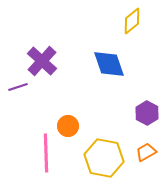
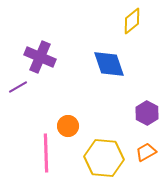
purple cross: moved 2 px left, 4 px up; rotated 20 degrees counterclockwise
purple line: rotated 12 degrees counterclockwise
yellow hexagon: rotated 6 degrees counterclockwise
